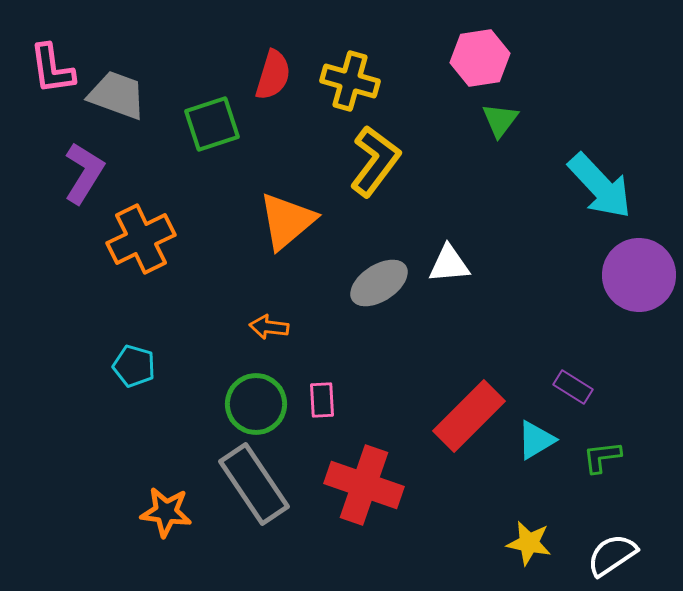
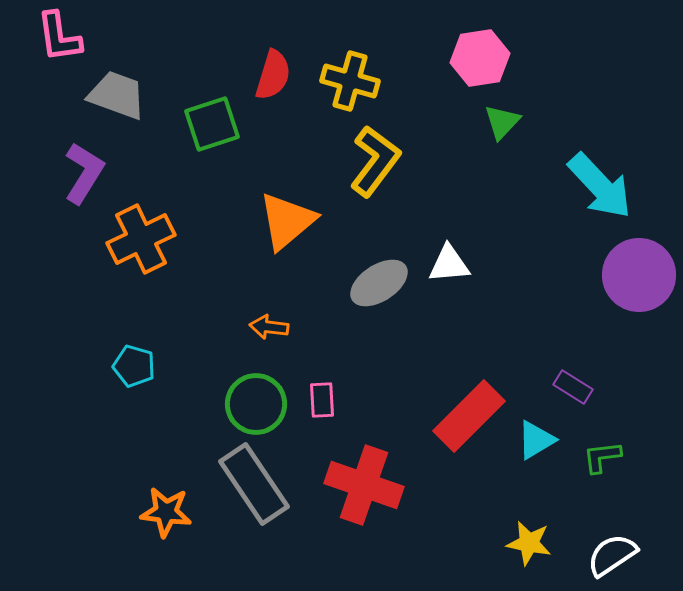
pink L-shape: moved 7 px right, 32 px up
green triangle: moved 2 px right, 2 px down; rotated 6 degrees clockwise
